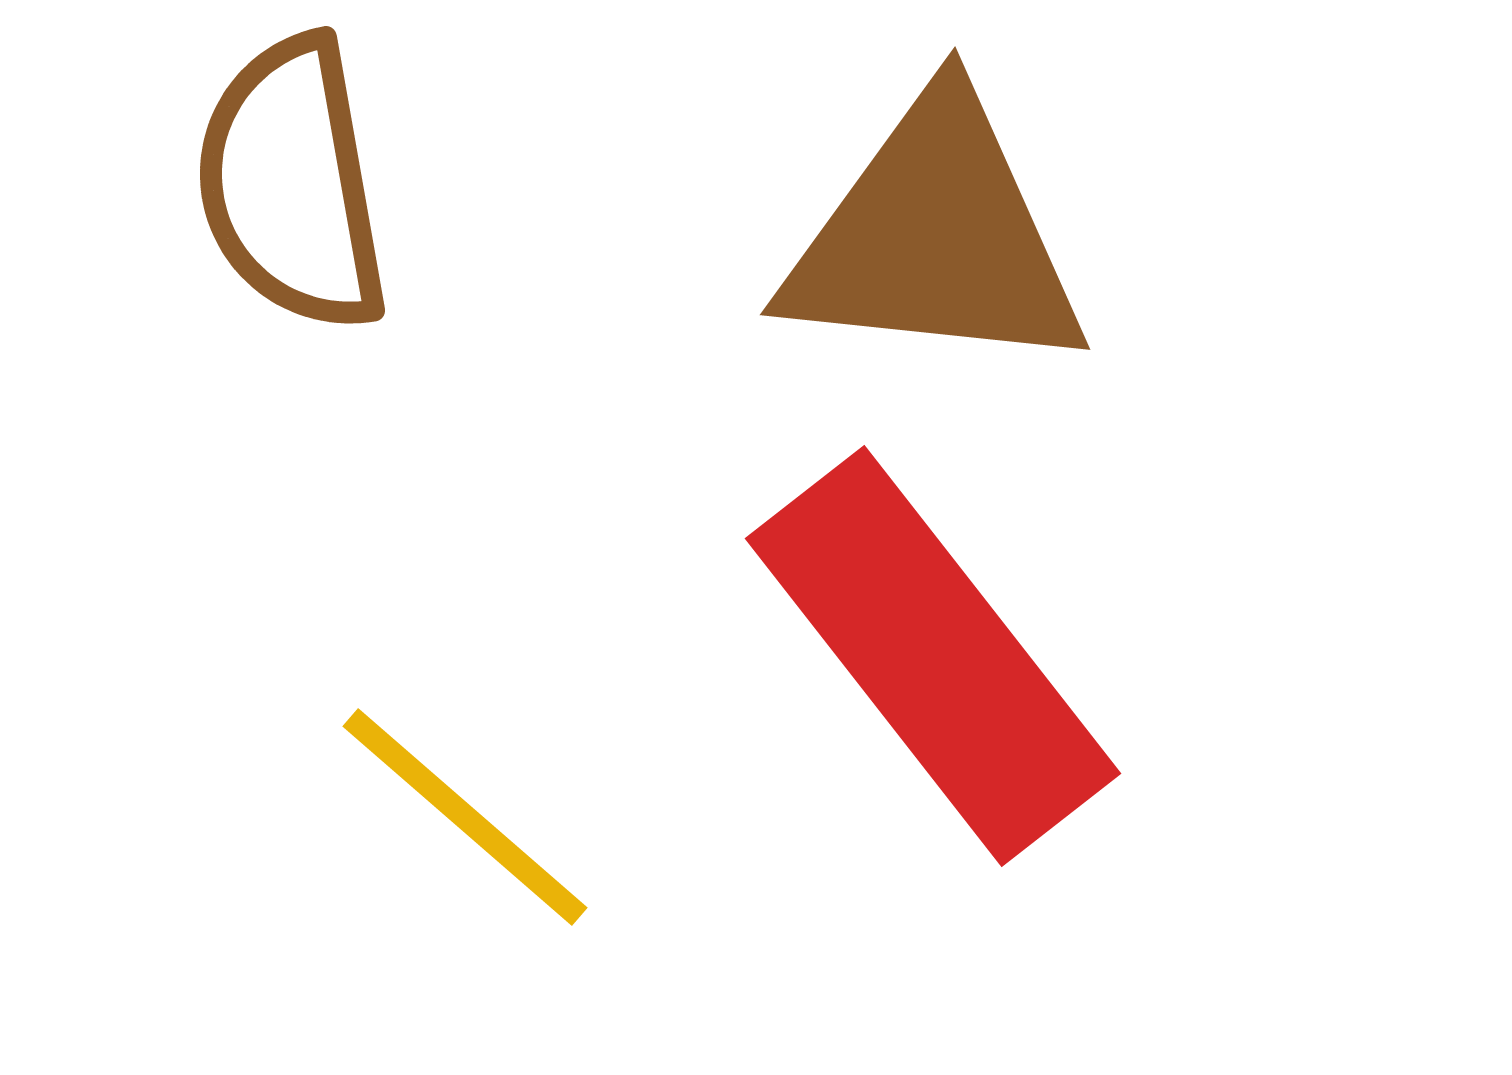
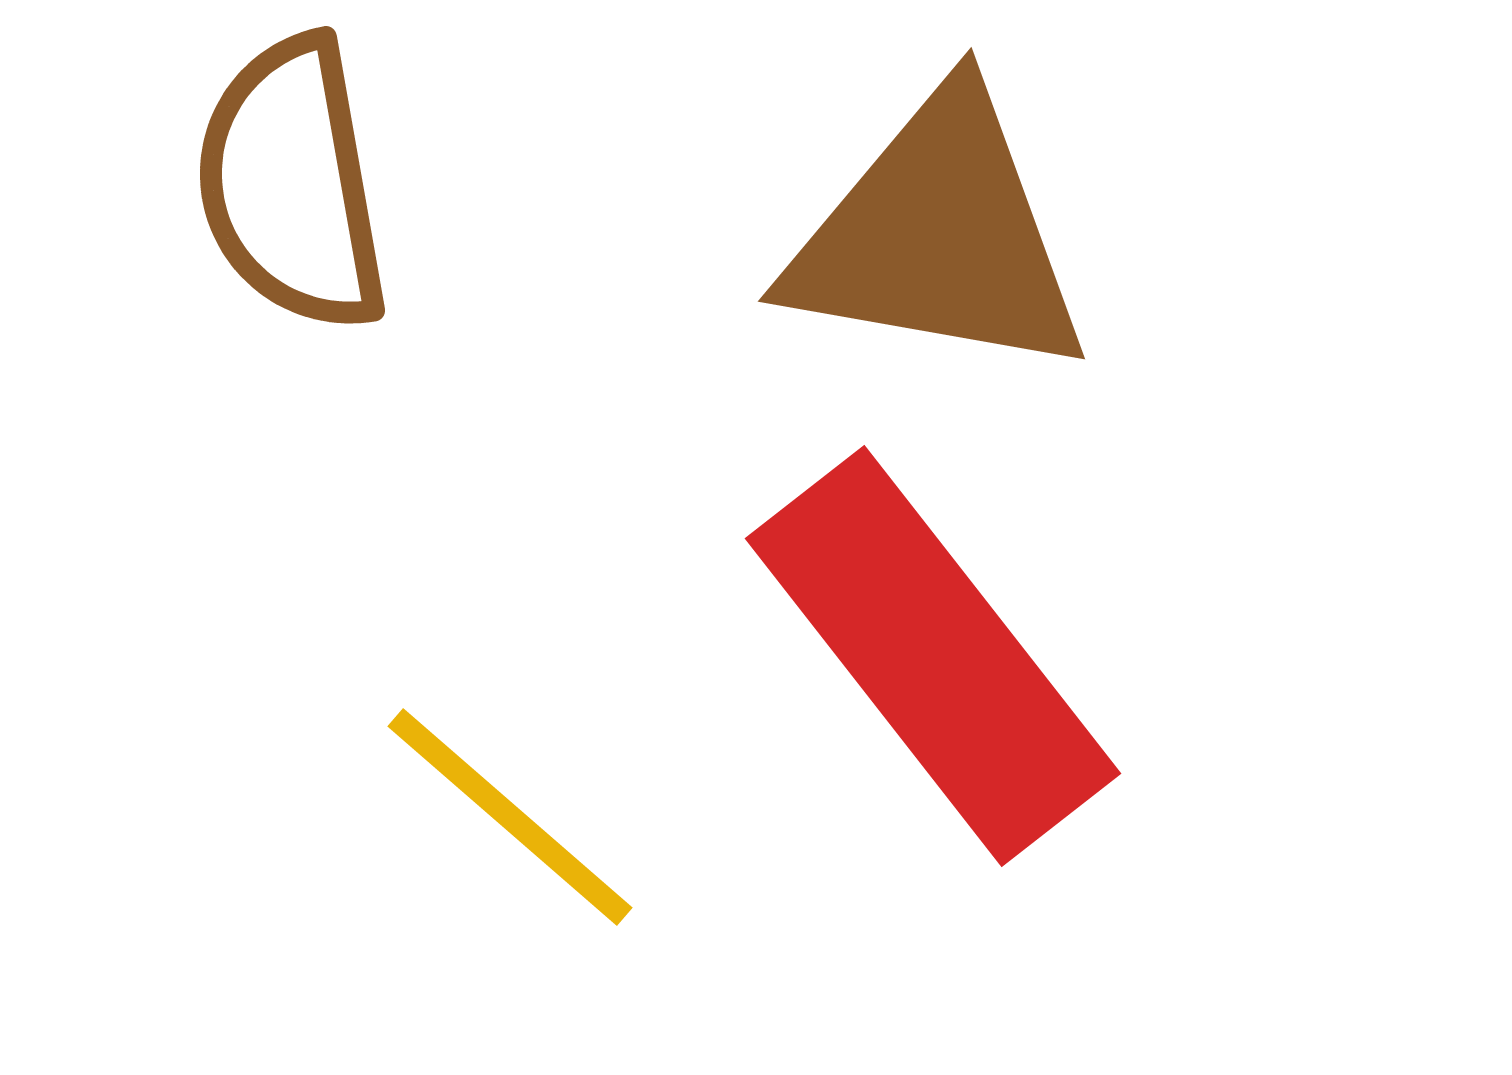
brown triangle: moved 3 px right, 1 px up; rotated 4 degrees clockwise
yellow line: moved 45 px right
